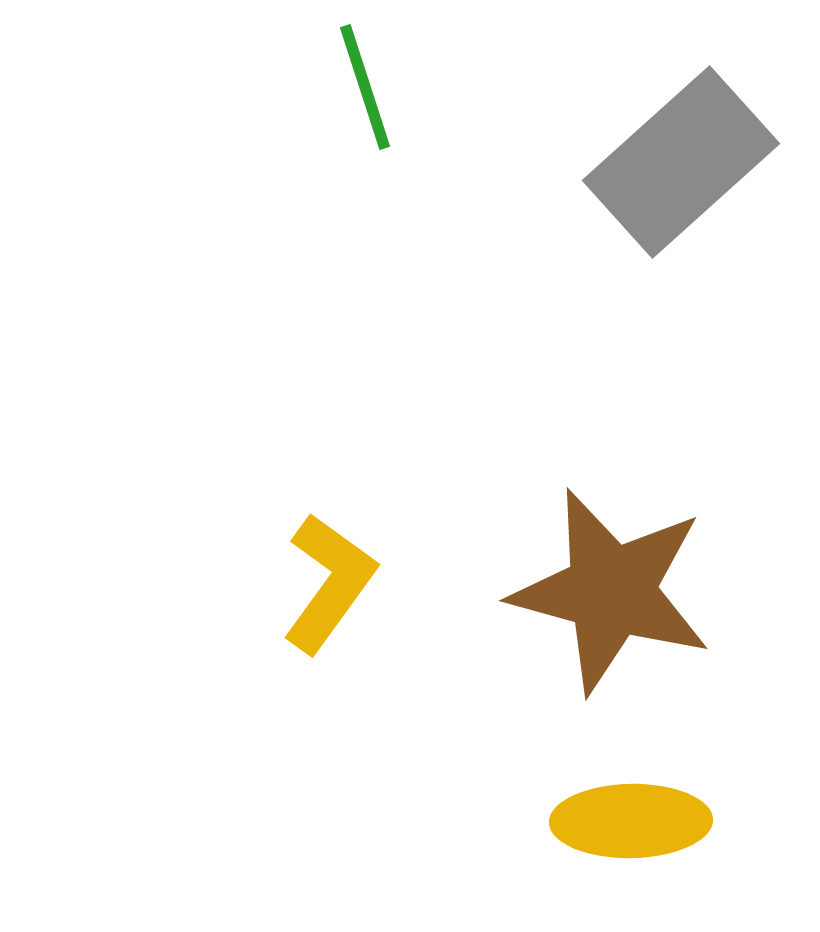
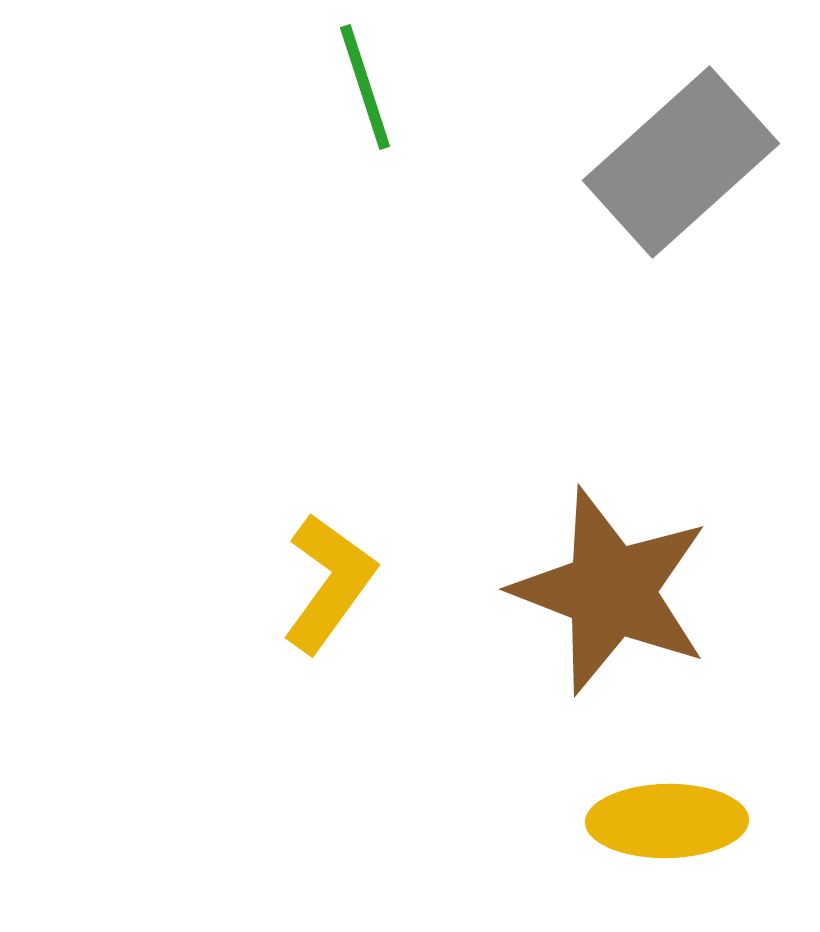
brown star: rotated 6 degrees clockwise
yellow ellipse: moved 36 px right
